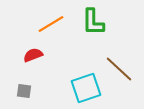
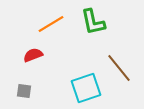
green L-shape: rotated 12 degrees counterclockwise
brown line: moved 1 px up; rotated 8 degrees clockwise
